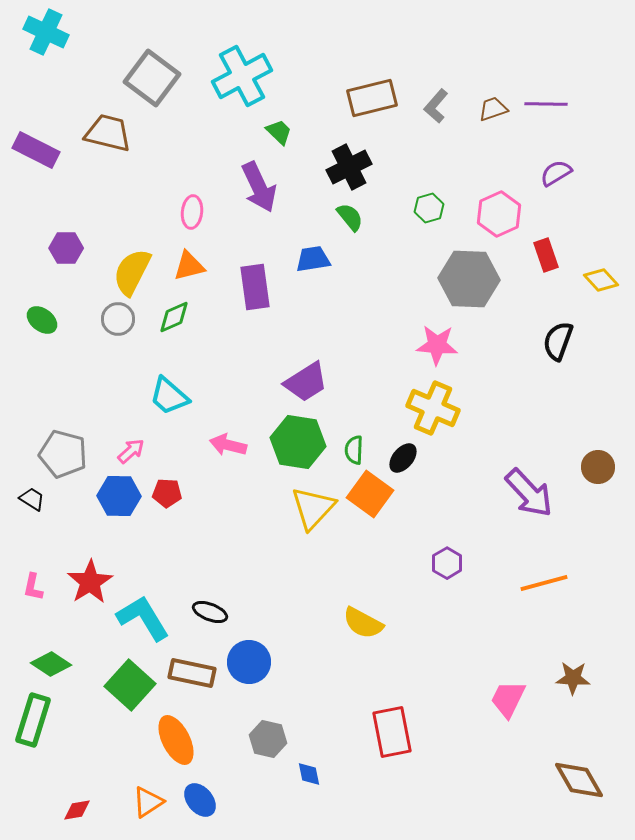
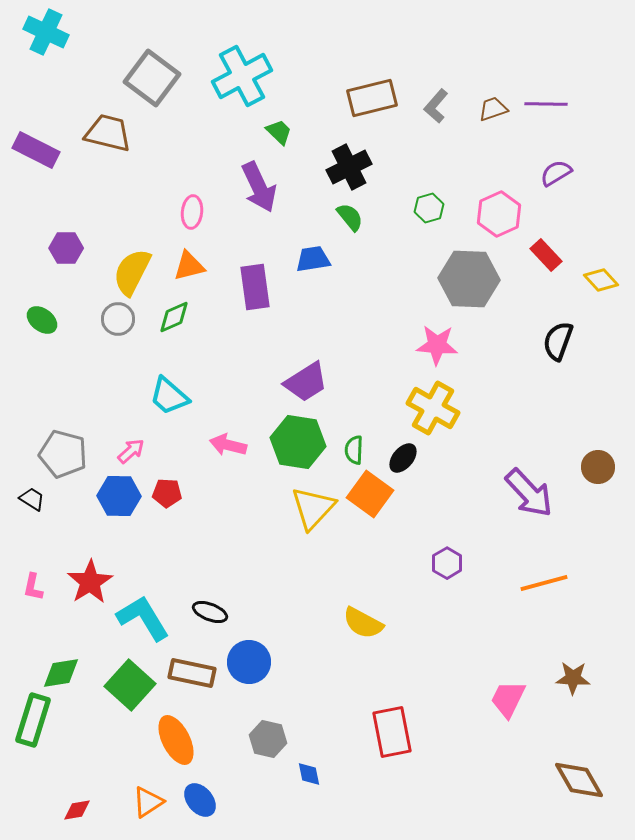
red rectangle at (546, 255): rotated 24 degrees counterclockwise
yellow cross at (433, 408): rotated 6 degrees clockwise
green diamond at (51, 664): moved 10 px right, 9 px down; rotated 42 degrees counterclockwise
